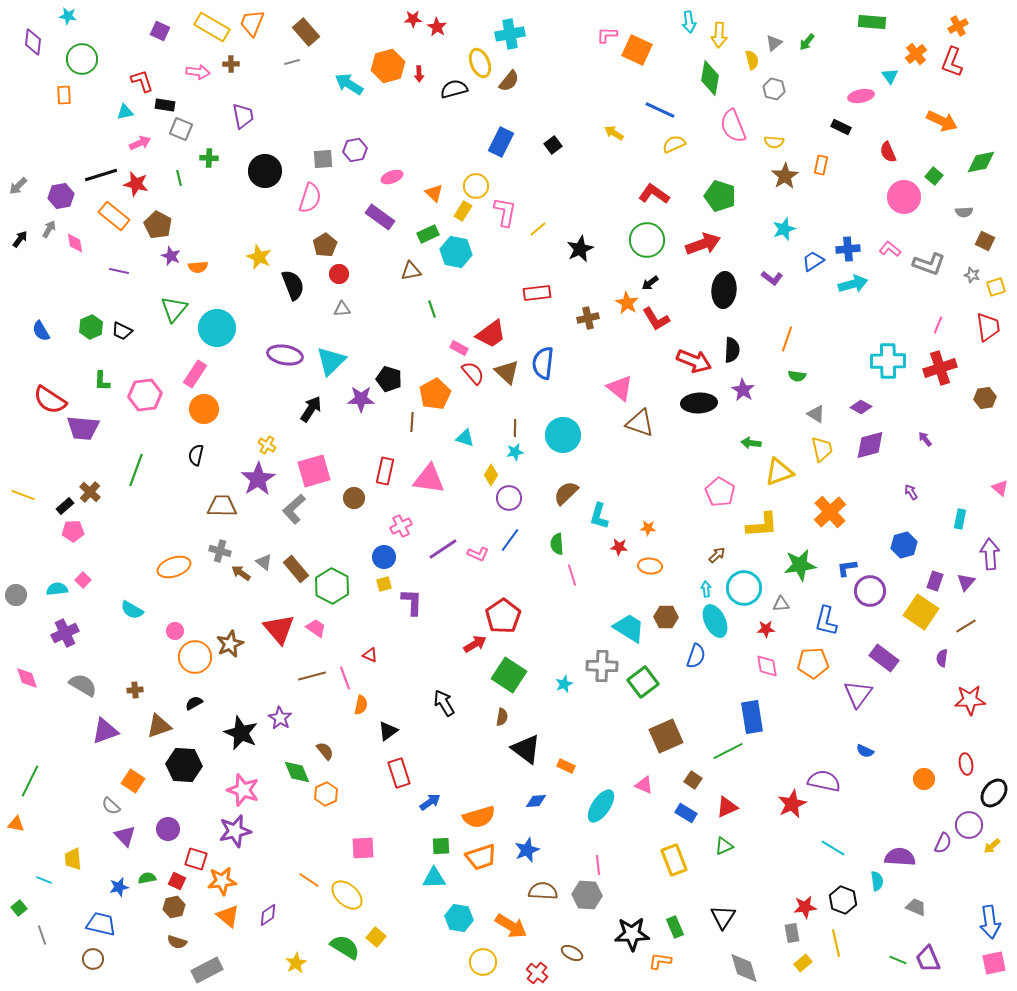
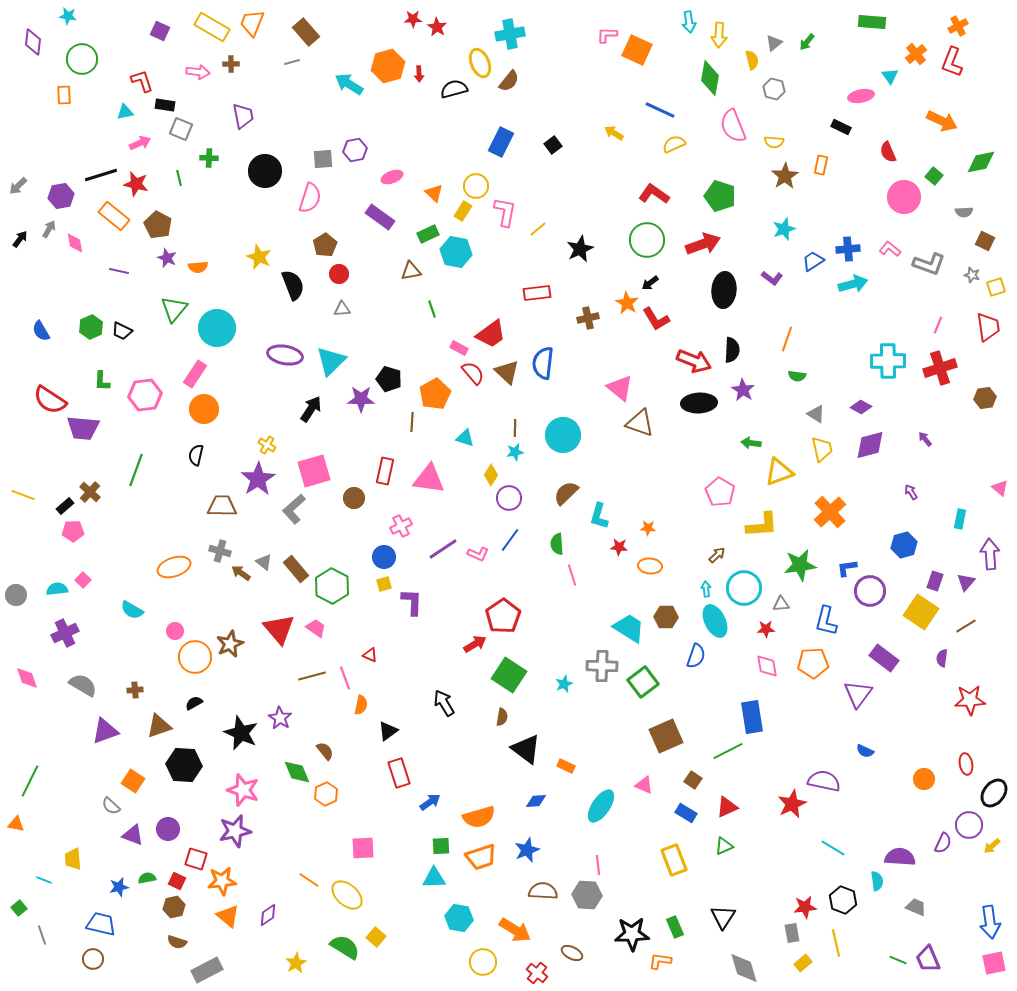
purple star at (171, 256): moved 4 px left, 2 px down
purple triangle at (125, 836): moved 8 px right, 1 px up; rotated 25 degrees counterclockwise
orange arrow at (511, 926): moved 4 px right, 4 px down
